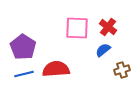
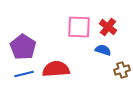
pink square: moved 2 px right, 1 px up
blue semicircle: rotated 56 degrees clockwise
